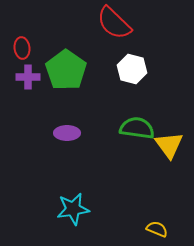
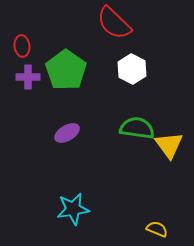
red ellipse: moved 2 px up
white hexagon: rotated 12 degrees clockwise
purple ellipse: rotated 30 degrees counterclockwise
